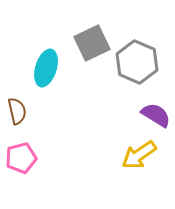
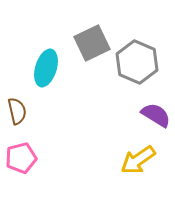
yellow arrow: moved 1 px left, 5 px down
